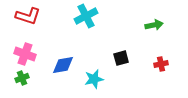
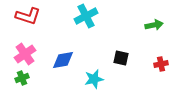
pink cross: rotated 35 degrees clockwise
black square: rotated 28 degrees clockwise
blue diamond: moved 5 px up
